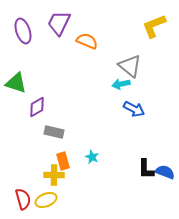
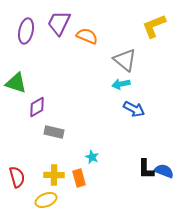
purple ellipse: moved 3 px right; rotated 30 degrees clockwise
orange semicircle: moved 5 px up
gray triangle: moved 5 px left, 6 px up
orange rectangle: moved 16 px right, 17 px down
blue semicircle: moved 1 px left, 1 px up
red semicircle: moved 6 px left, 22 px up
